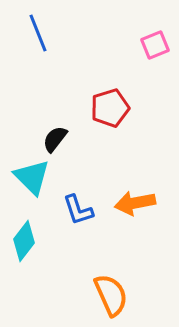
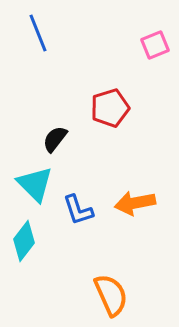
cyan triangle: moved 3 px right, 7 px down
